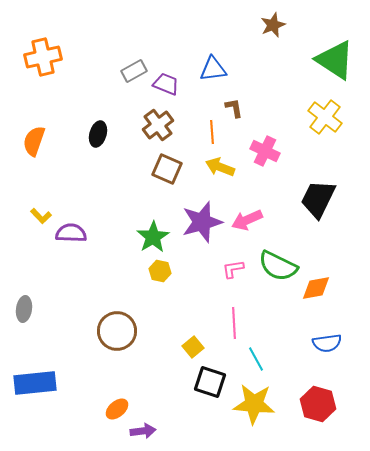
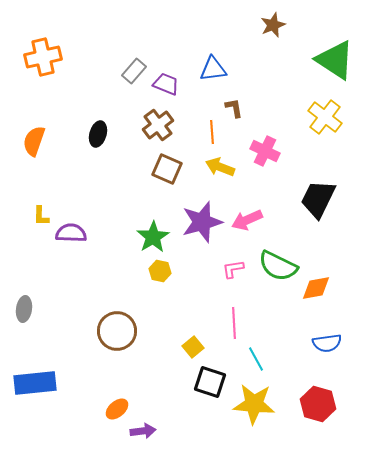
gray rectangle: rotated 20 degrees counterclockwise
yellow L-shape: rotated 45 degrees clockwise
